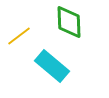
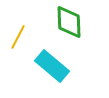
yellow line: moved 1 px left, 1 px down; rotated 25 degrees counterclockwise
